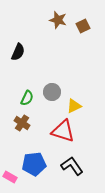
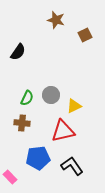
brown star: moved 2 px left
brown square: moved 2 px right, 9 px down
black semicircle: rotated 12 degrees clockwise
gray circle: moved 1 px left, 3 px down
brown cross: rotated 28 degrees counterclockwise
red triangle: rotated 30 degrees counterclockwise
blue pentagon: moved 4 px right, 6 px up
pink rectangle: rotated 16 degrees clockwise
